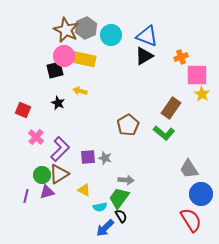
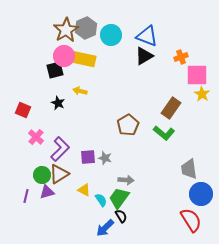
brown star: rotated 15 degrees clockwise
gray trapezoid: rotated 25 degrees clockwise
cyan semicircle: moved 1 px right, 7 px up; rotated 112 degrees counterclockwise
